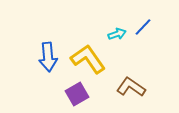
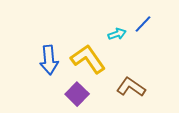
blue line: moved 3 px up
blue arrow: moved 1 px right, 3 px down
purple square: rotated 15 degrees counterclockwise
